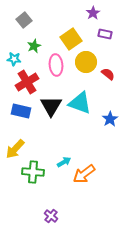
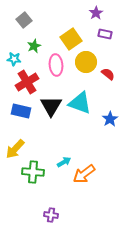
purple star: moved 3 px right
purple cross: moved 1 px up; rotated 32 degrees counterclockwise
